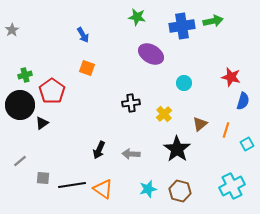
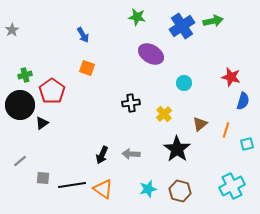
blue cross: rotated 25 degrees counterclockwise
cyan square: rotated 16 degrees clockwise
black arrow: moved 3 px right, 5 px down
